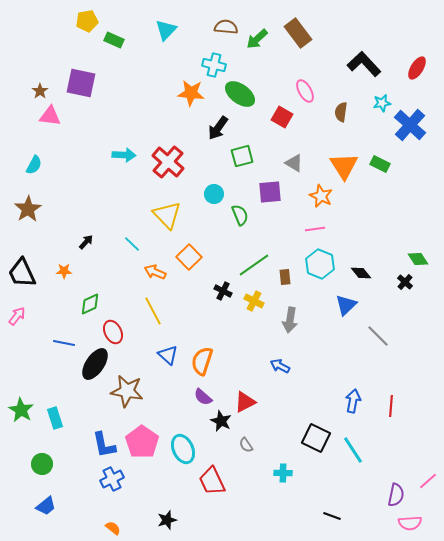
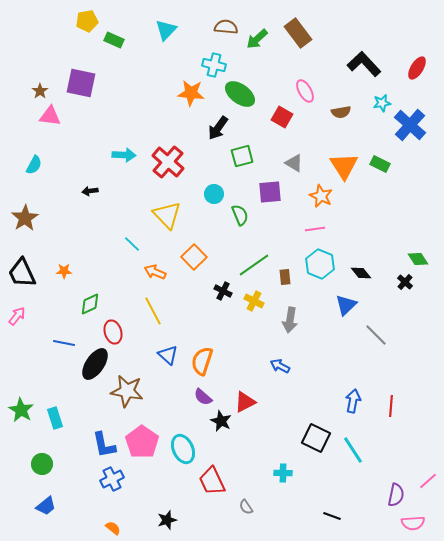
brown semicircle at (341, 112): rotated 108 degrees counterclockwise
brown star at (28, 209): moved 3 px left, 9 px down
black arrow at (86, 242): moved 4 px right, 51 px up; rotated 140 degrees counterclockwise
orange square at (189, 257): moved 5 px right
red ellipse at (113, 332): rotated 10 degrees clockwise
gray line at (378, 336): moved 2 px left, 1 px up
gray semicircle at (246, 445): moved 62 px down
pink semicircle at (410, 523): moved 3 px right
